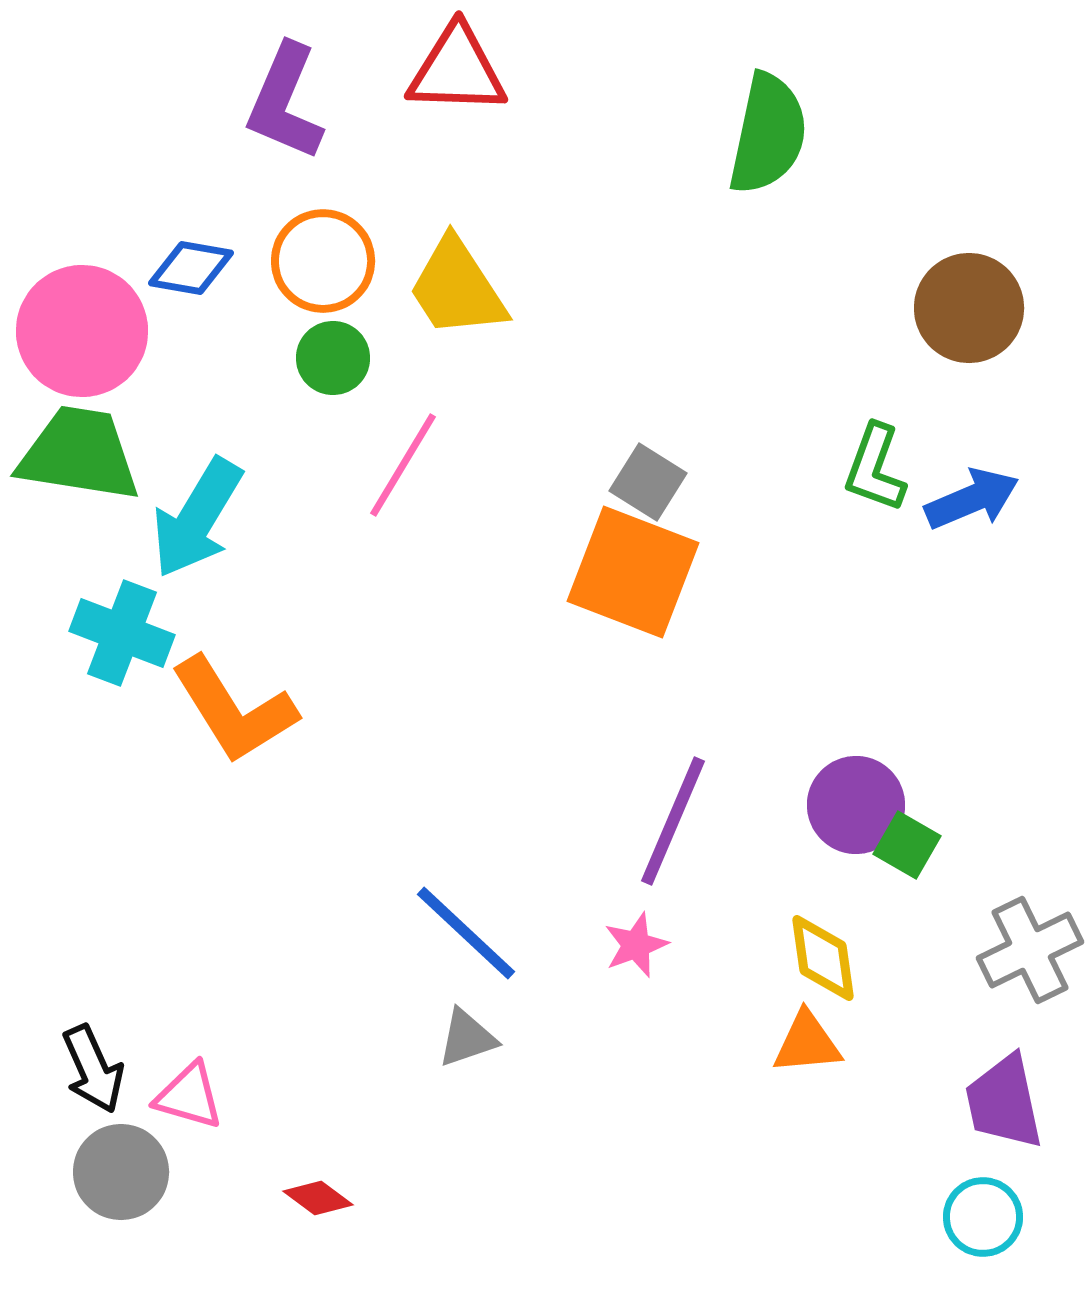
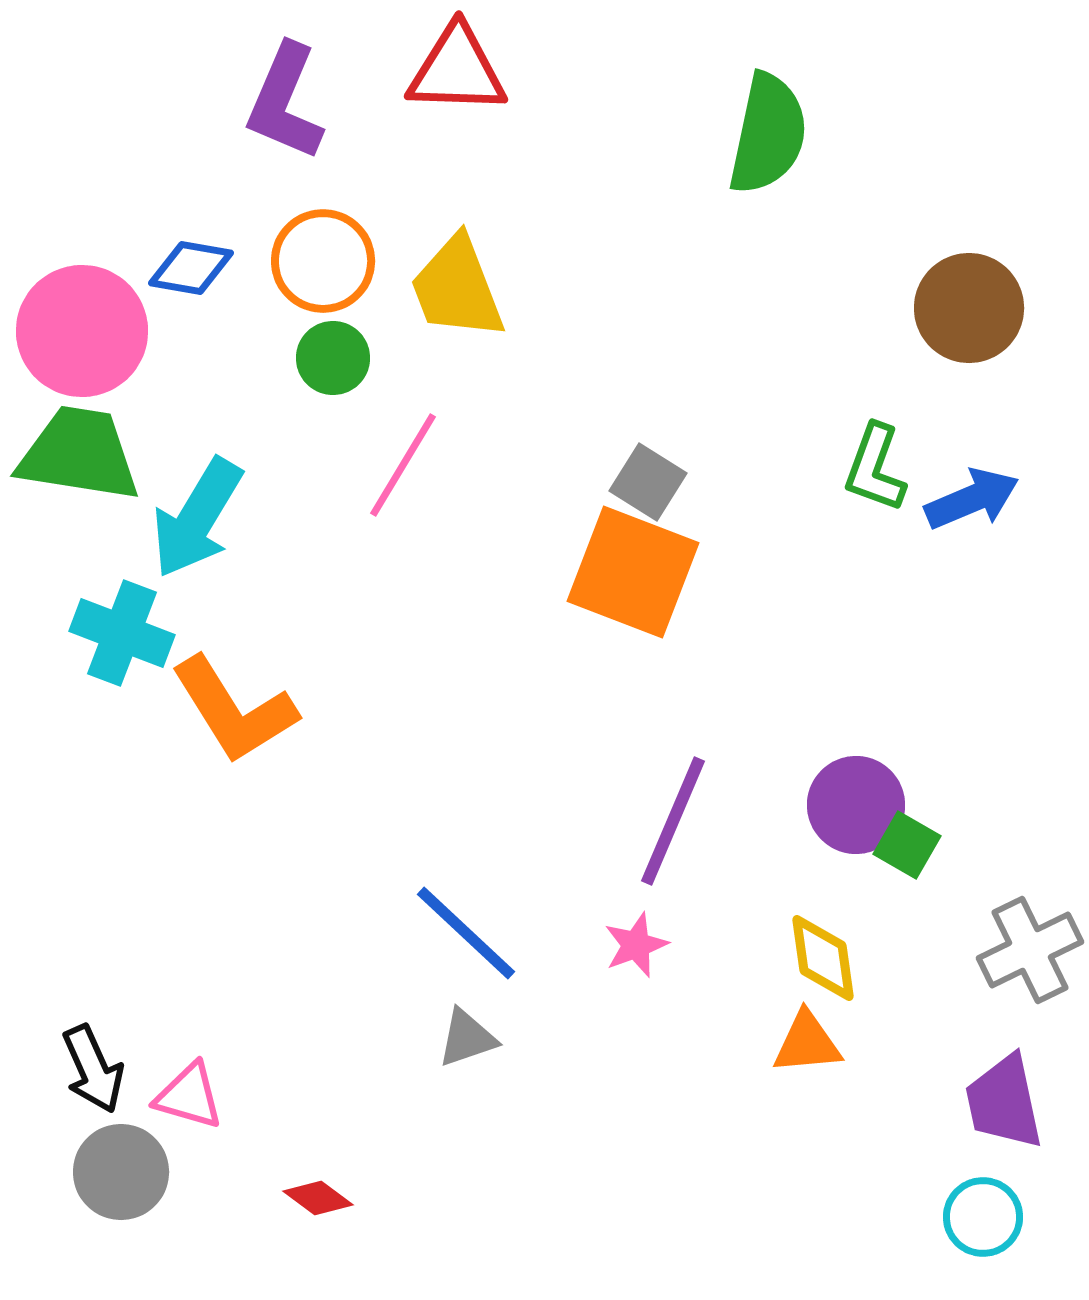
yellow trapezoid: rotated 12 degrees clockwise
